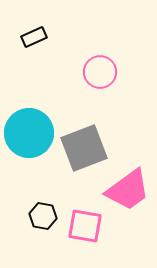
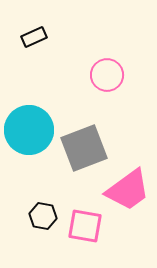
pink circle: moved 7 px right, 3 px down
cyan circle: moved 3 px up
